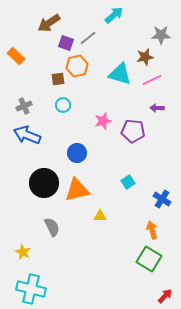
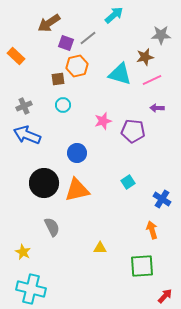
yellow triangle: moved 32 px down
green square: moved 7 px left, 7 px down; rotated 35 degrees counterclockwise
